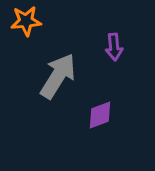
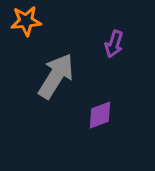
purple arrow: moved 3 px up; rotated 24 degrees clockwise
gray arrow: moved 2 px left
